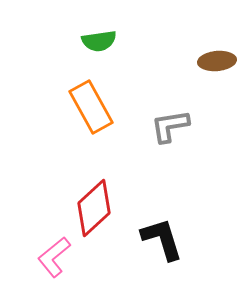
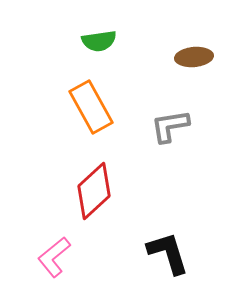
brown ellipse: moved 23 px left, 4 px up
red diamond: moved 17 px up
black L-shape: moved 6 px right, 14 px down
